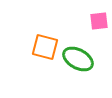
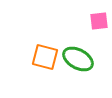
orange square: moved 10 px down
